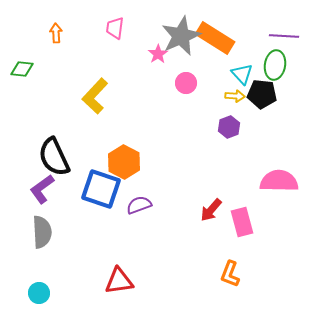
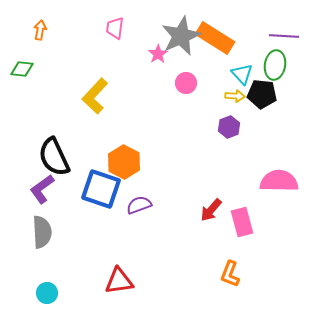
orange arrow: moved 16 px left, 3 px up; rotated 12 degrees clockwise
cyan circle: moved 8 px right
